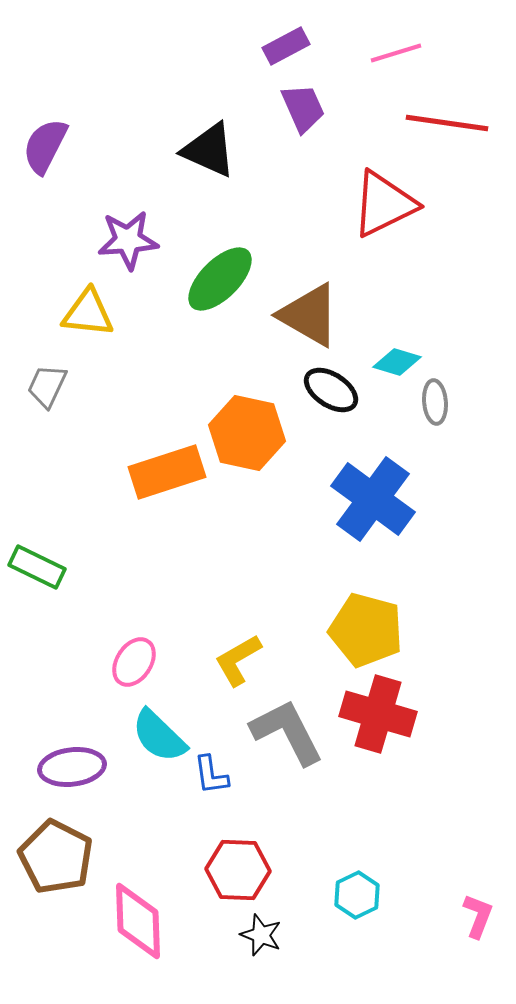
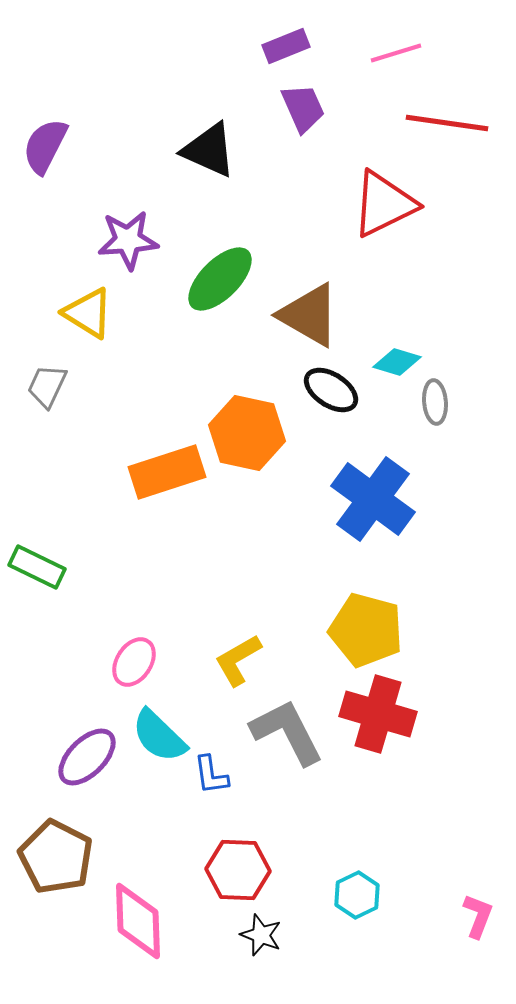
purple rectangle: rotated 6 degrees clockwise
yellow triangle: rotated 26 degrees clockwise
purple ellipse: moved 15 px right, 10 px up; rotated 38 degrees counterclockwise
